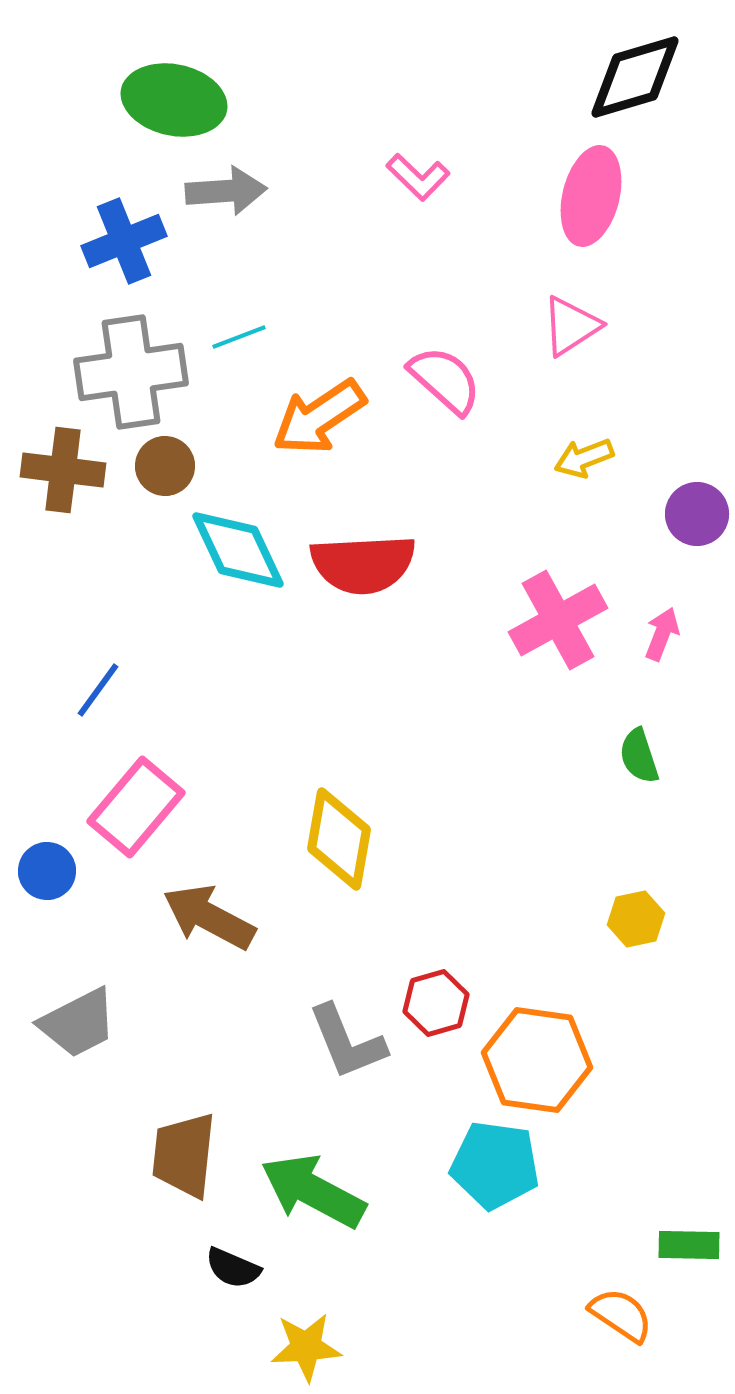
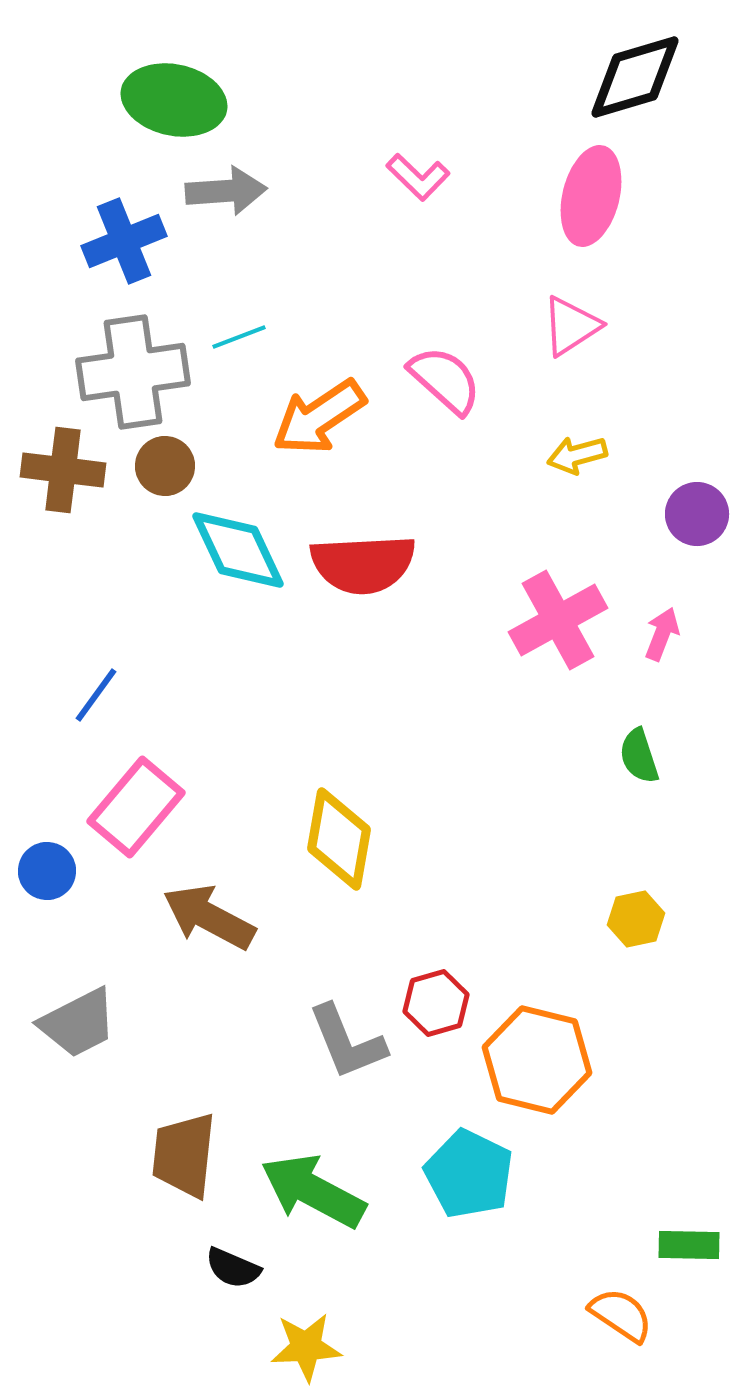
gray cross: moved 2 px right
yellow arrow: moved 7 px left, 3 px up; rotated 6 degrees clockwise
blue line: moved 2 px left, 5 px down
orange hexagon: rotated 6 degrees clockwise
cyan pentagon: moved 26 px left, 9 px down; rotated 18 degrees clockwise
